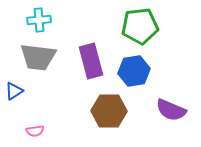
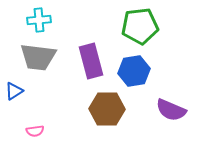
brown hexagon: moved 2 px left, 2 px up
